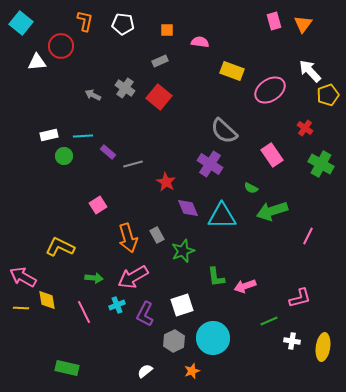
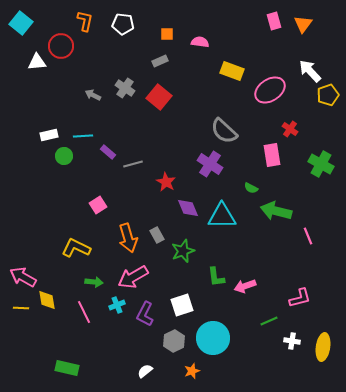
orange square at (167, 30): moved 4 px down
red cross at (305, 128): moved 15 px left, 1 px down
pink rectangle at (272, 155): rotated 25 degrees clockwise
green arrow at (272, 211): moved 4 px right; rotated 32 degrees clockwise
pink line at (308, 236): rotated 48 degrees counterclockwise
yellow L-shape at (60, 247): moved 16 px right, 1 px down
green arrow at (94, 278): moved 4 px down
